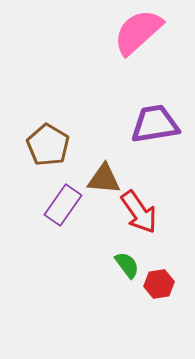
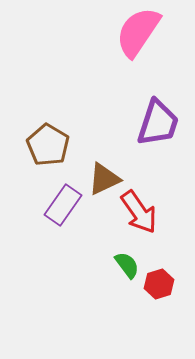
pink semicircle: rotated 14 degrees counterclockwise
purple trapezoid: moved 3 px right, 1 px up; rotated 117 degrees clockwise
brown triangle: rotated 30 degrees counterclockwise
red hexagon: rotated 8 degrees counterclockwise
